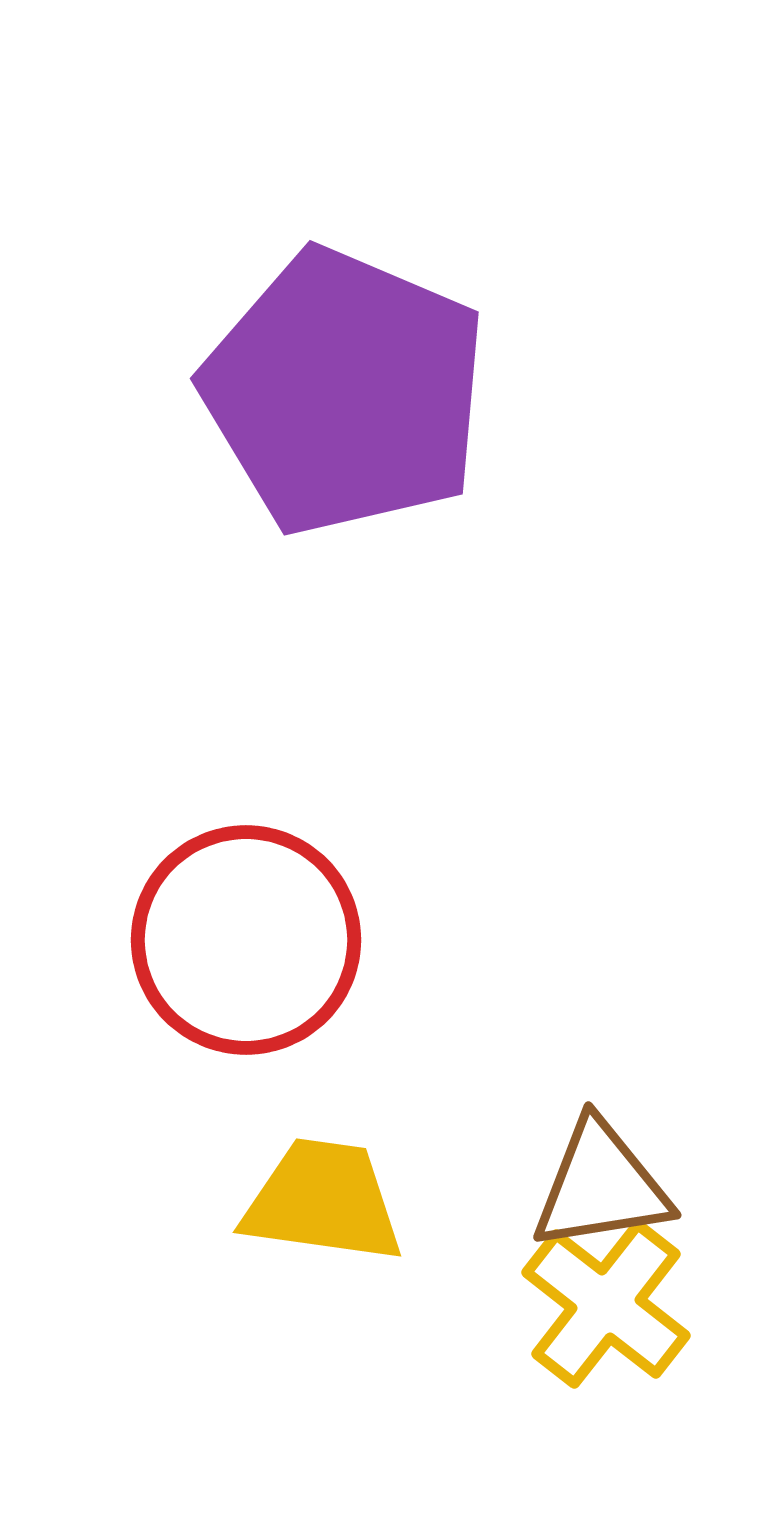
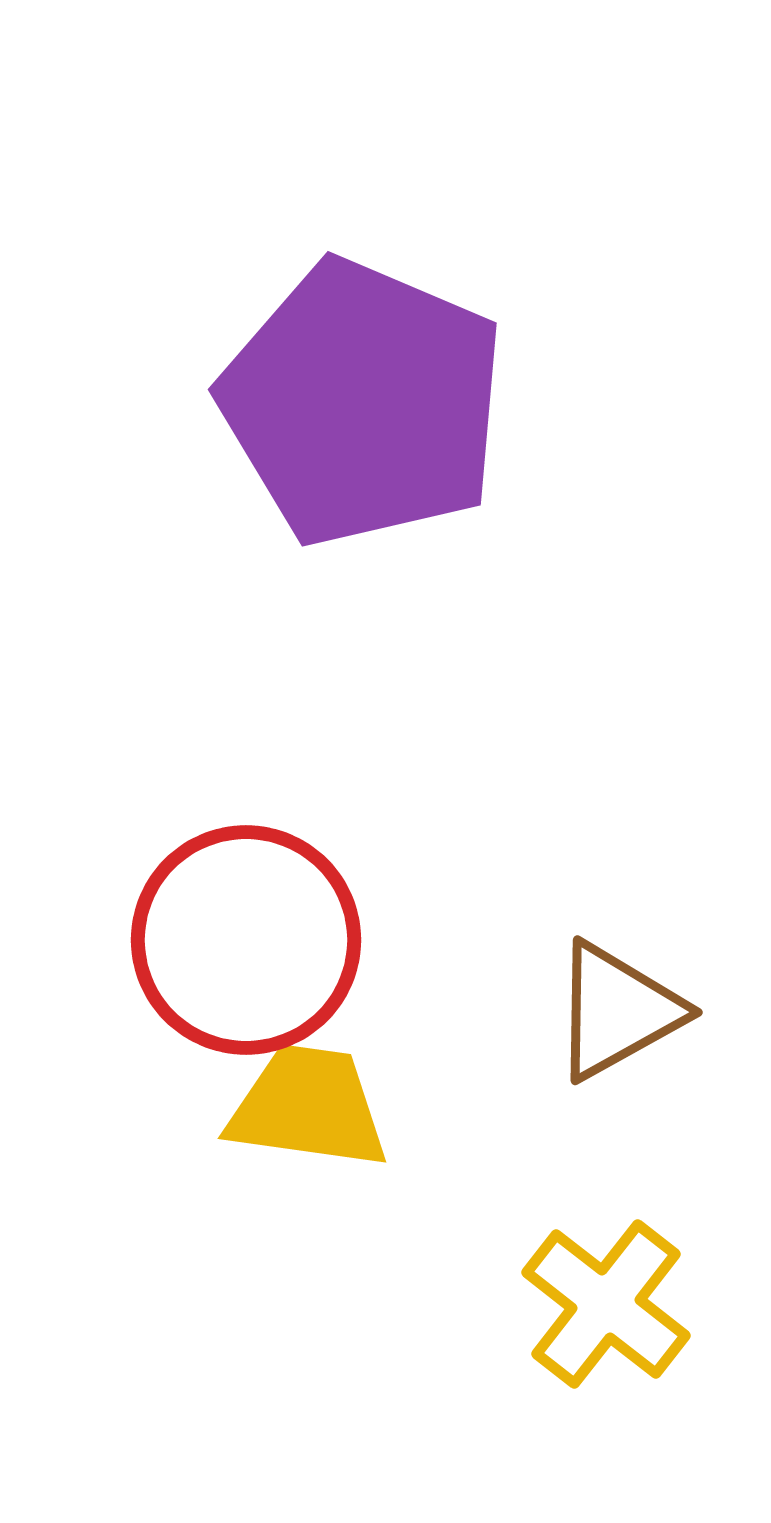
purple pentagon: moved 18 px right, 11 px down
brown triangle: moved 16 px right, 175 px up; rotated 20 degrees counterclockwise
yellow trapezoid: moved 15 px left, 94 px up
